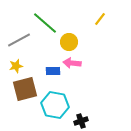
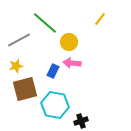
blue rectangle: rotated 64 degrees counterclockwise
